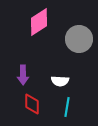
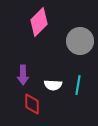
pink diamond: rotated 12 degrees counterclockwise
gray circle: moved 1 px right, 2 px down
white semicircle: moved 7 px left, 4 px down
cyan line: moved 11 px right, 22 px up
